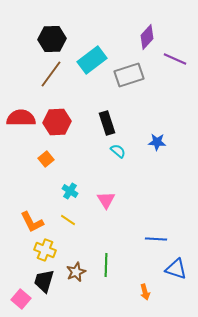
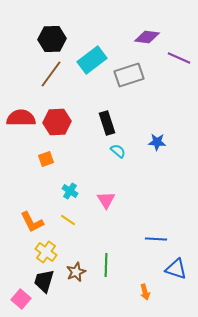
purple diamond: rotated 55 degrees clockwise
purple line: moved 4 px right, 1 px up
orange square: rotated 21 degrees clockwise
yellow cross: moved 1 px right, 2 px down; rotated 15 degrees clockwise
